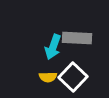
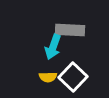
gray rectangle: moved 7 px left, 8 px up
